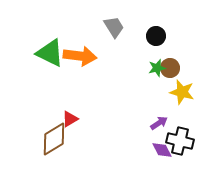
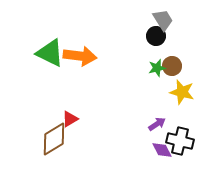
gray trapezoid: moved 49 px right, 7 px up
brown circle: moved 2 px right, 2 px up
purple arrow: moved 2 px left, 1 px down
